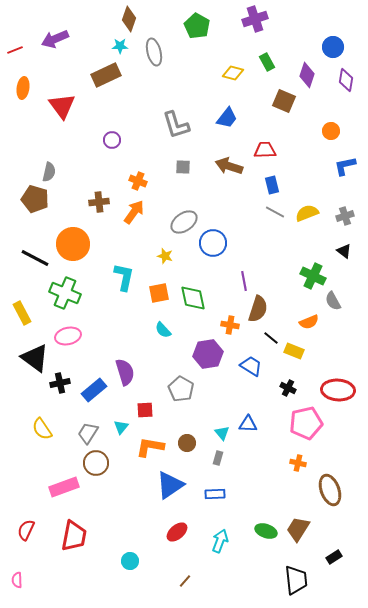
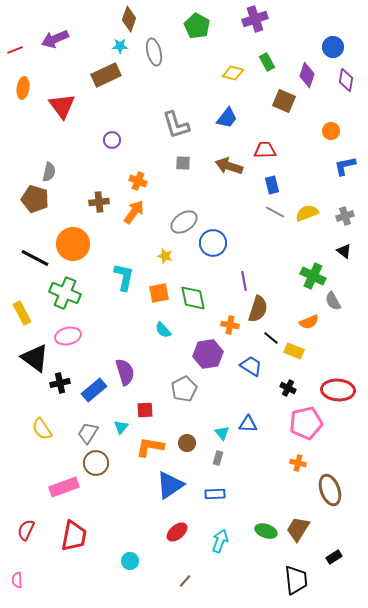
gray square at (183, 167): moved 4 px up
gray pentagon at (181, 389): moved 3 px right; rotated 15 degrees clockwise
